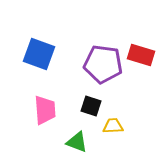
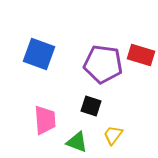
pink trapezoid: moved 10 px down
yellow trapezoid: moved 9 px down; rotated 50 degrees counterclockwise
